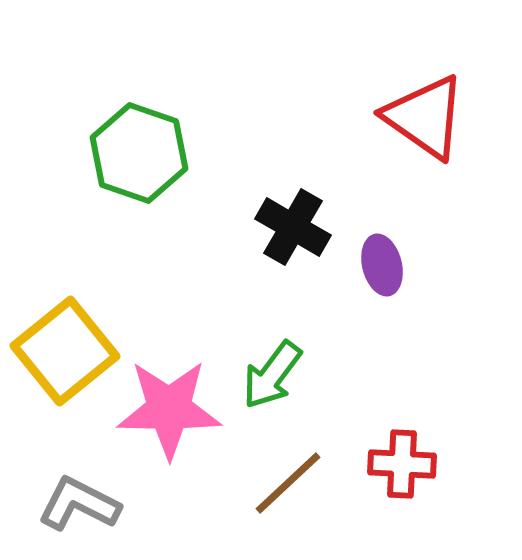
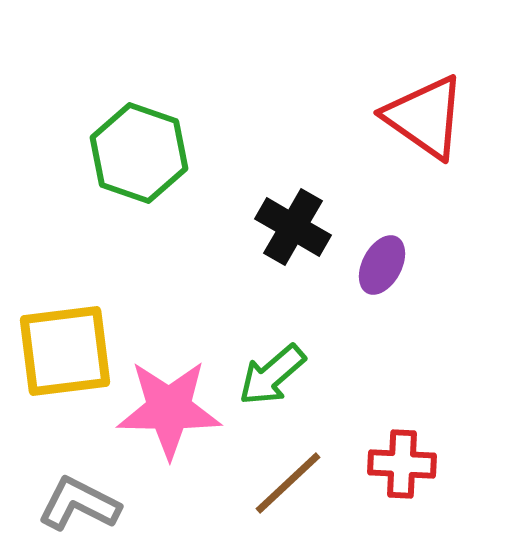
purple ellipse: rotated 42 degrees clockwise
yellow square: rotated 32 degrees clockwise
green arrow: rotated 12 degrees clockwise
